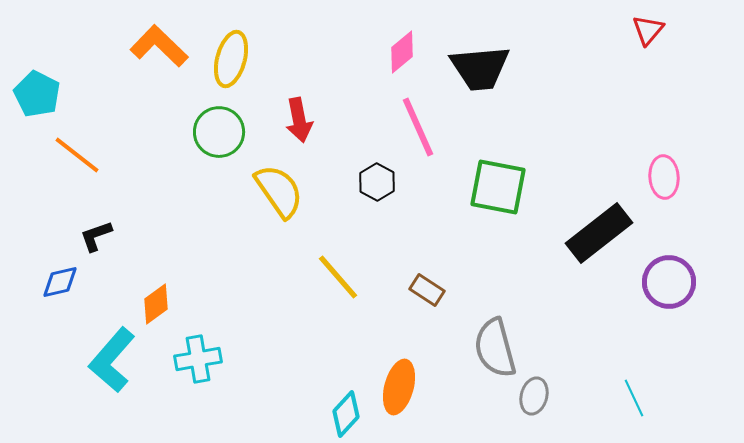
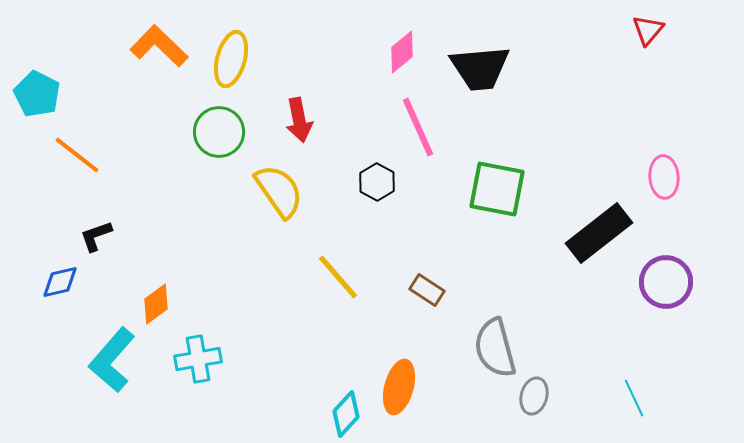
green square: moved 1 px left, 2 px down
purple circle: moved 3 px left
